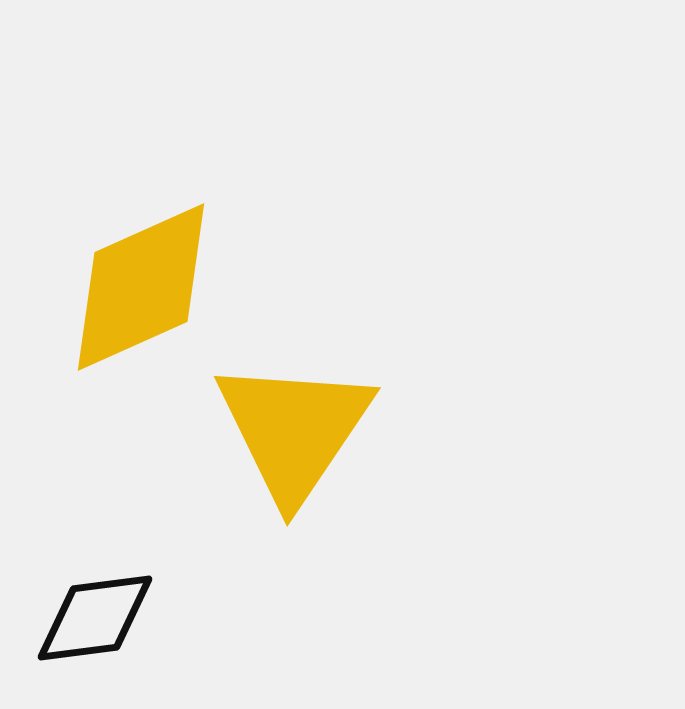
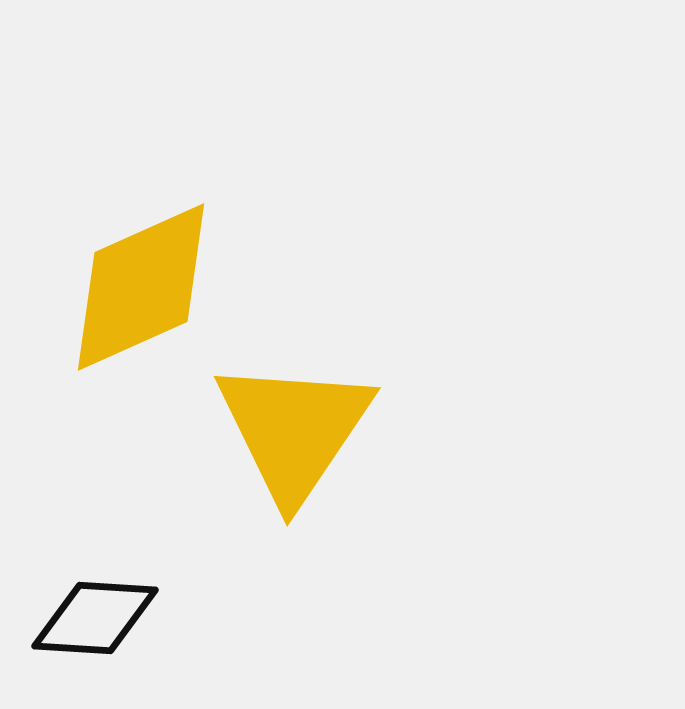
black diamond: rotated 11 degrees clockwise
